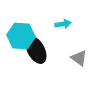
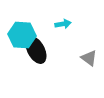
cyan hexagon: moved 1 px right, 1 px up
gray triangle: moved 10 px right
